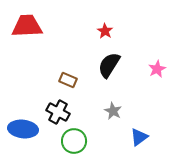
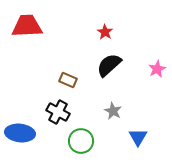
red star: moved 1 px down
black semicircle: rotated 16 degrees clockwise
blue ellipse: moved 3 px left, 4 px down
blue triangle: moved 1 px left; rotated 24 degrees counterclockwise
green circle: moved 7 px right
